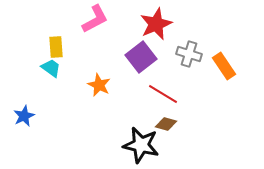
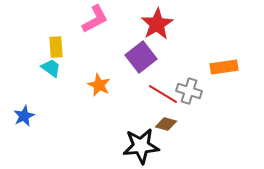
red star: moved 1 px right; rotated 8 degrees counterclockwise
gray cross: moved 37 px down
orange rectangle: moved 1 px down; rotated 64 degrees counterclockwise
black star: moved 1 px down; rotated 18 degrees counterclockwise
